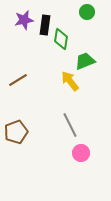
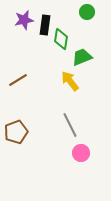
green trapezoid: moved 3 px left, 4 px up
